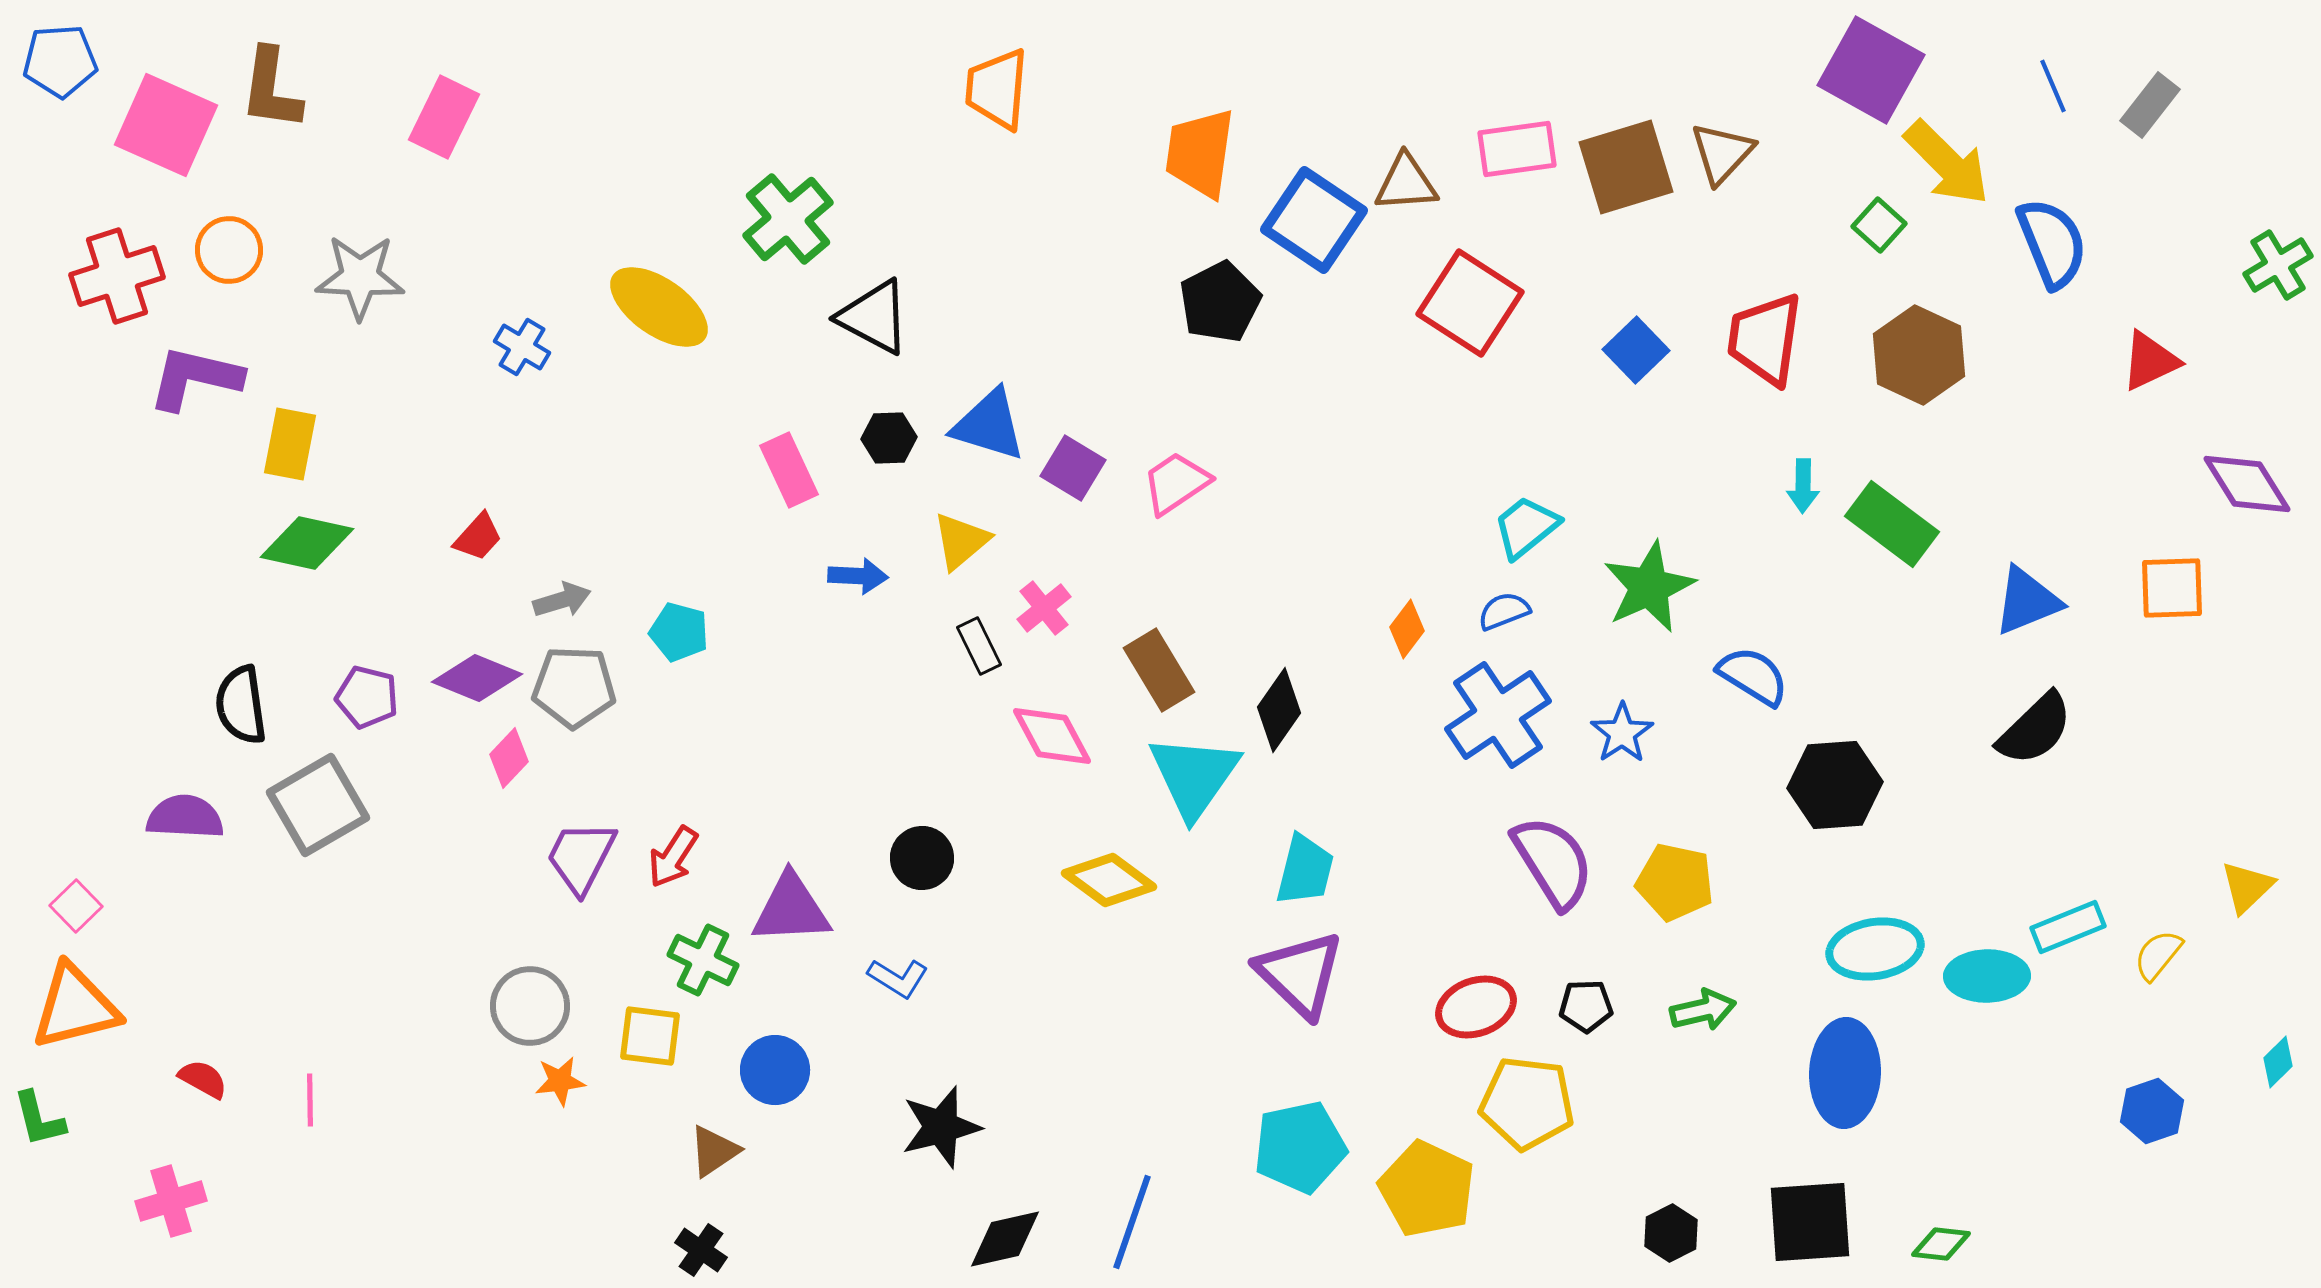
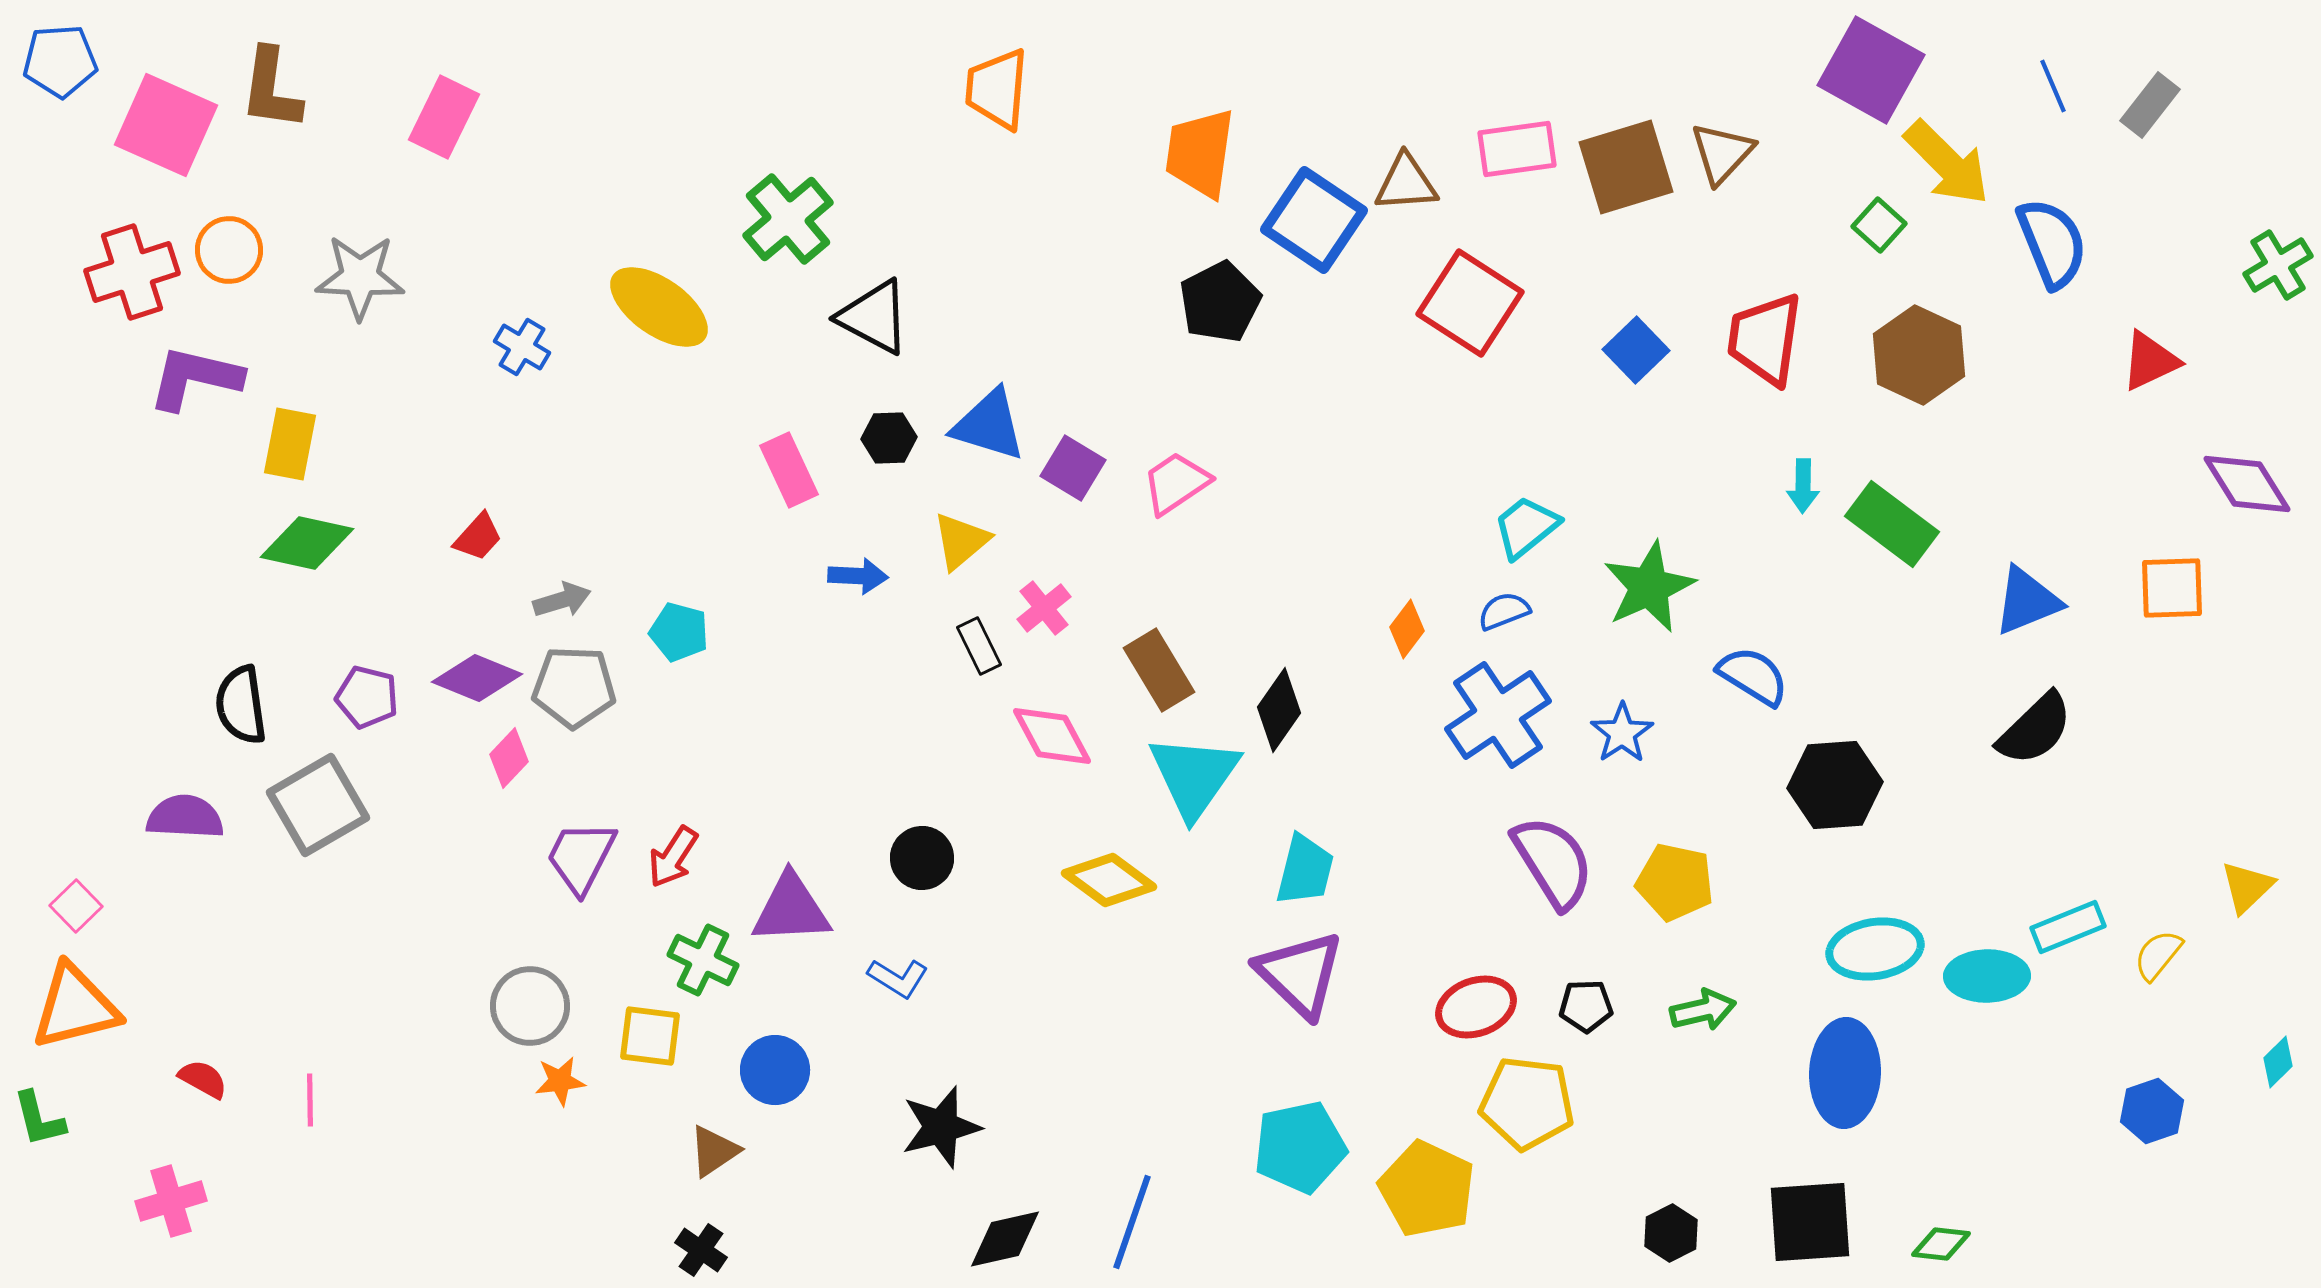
red cross at (117, 276): moved 15 px right, 4 px up
